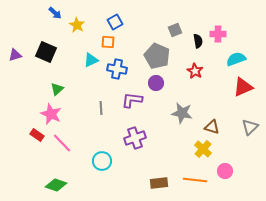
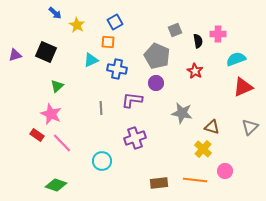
green triangle: moved 3 px up
